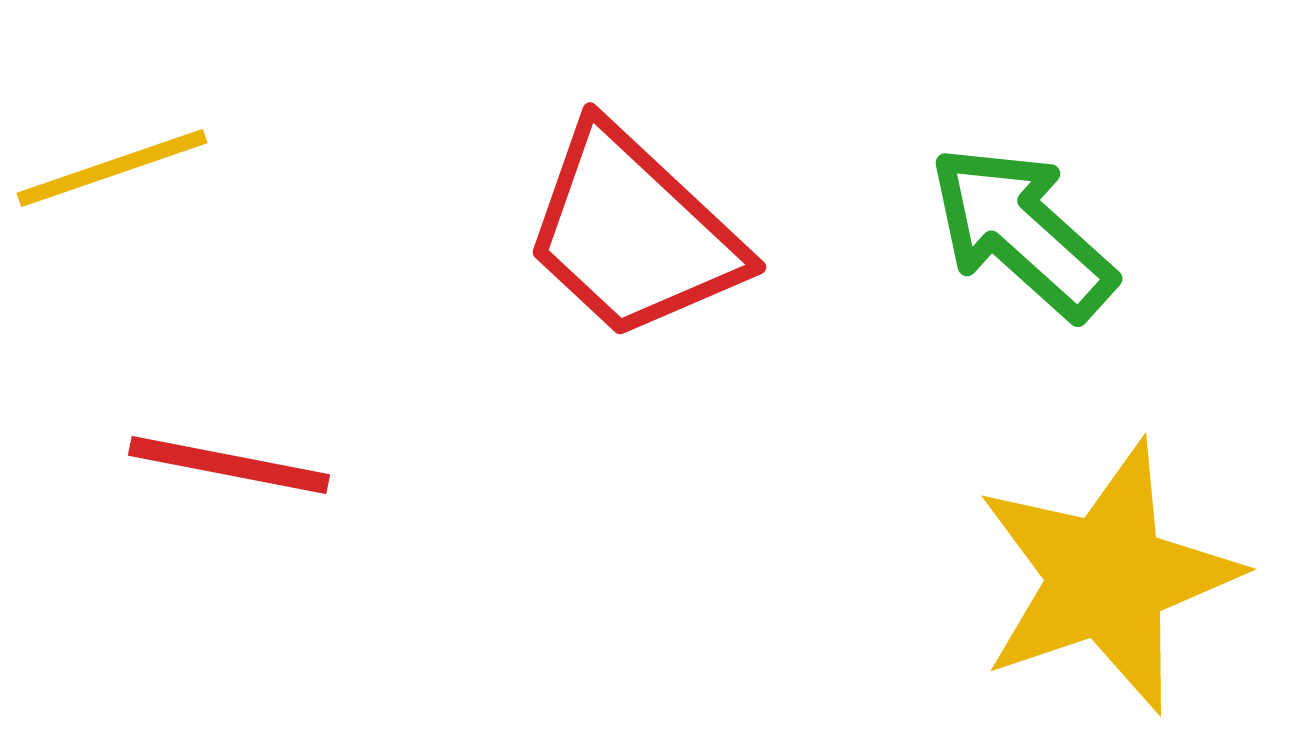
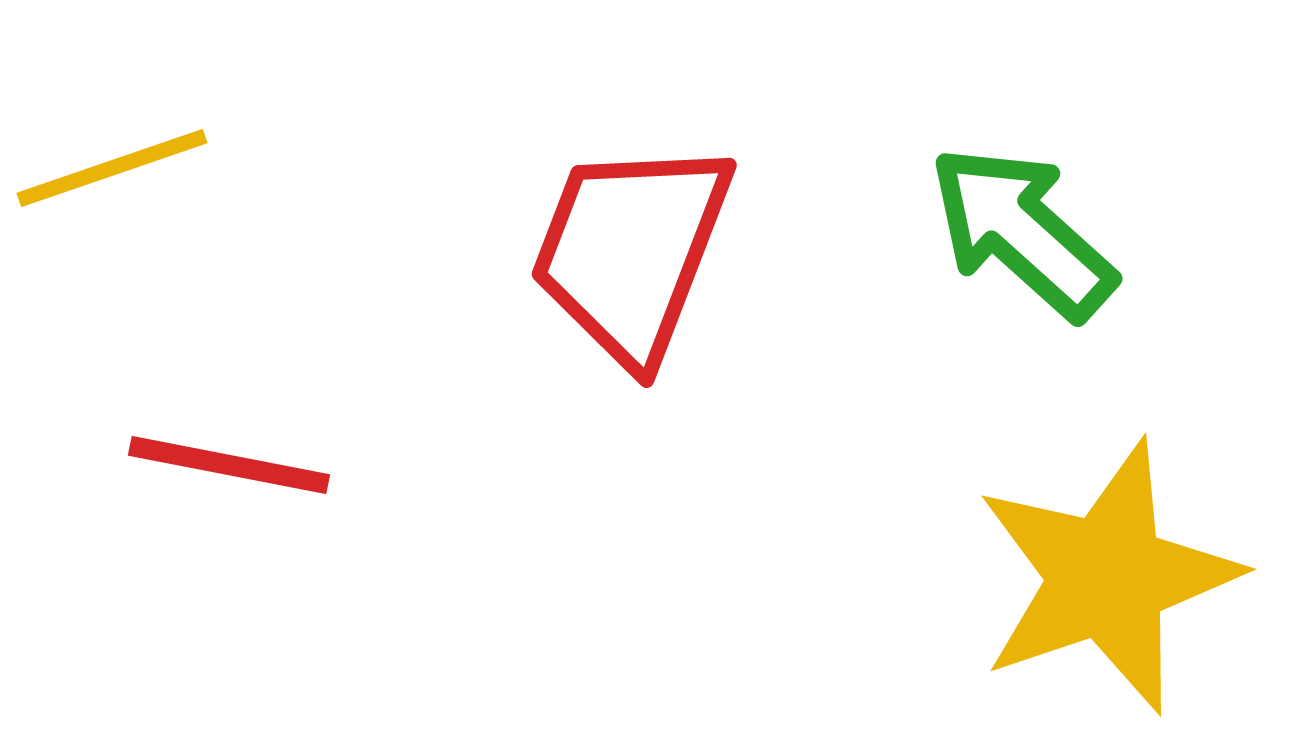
red trapezoid: moved 2 px left, 18 px down; rotated 68 degrees clockwise
